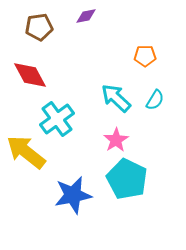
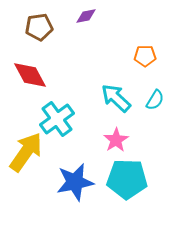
yellow arrow: rotated 87 degrees clockwise
cyan pentagon: rotated 24 degrees counterclockwise
blue star: moved 2 px right, 13 px up
